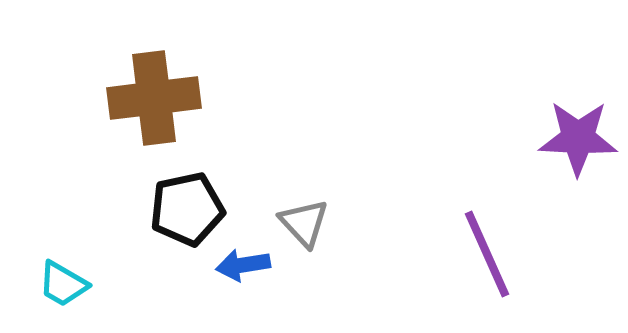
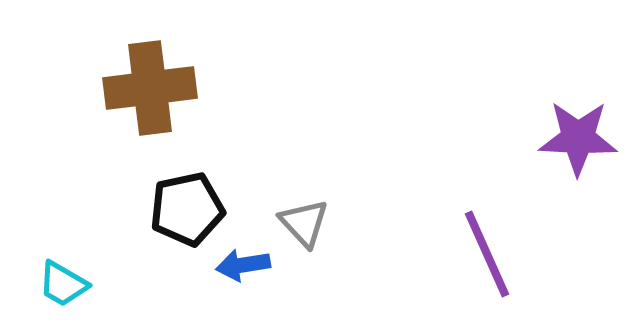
brown cross: moved 4 px left, 10 px up
